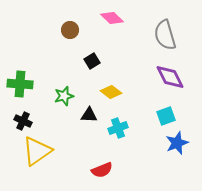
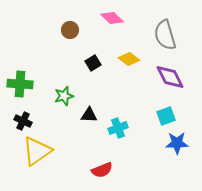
black square: moved 1 px right, 2 px down
yellow diamond: moved 18 px right, 33 px up
blue star: rotated 20 degrees clockwise
